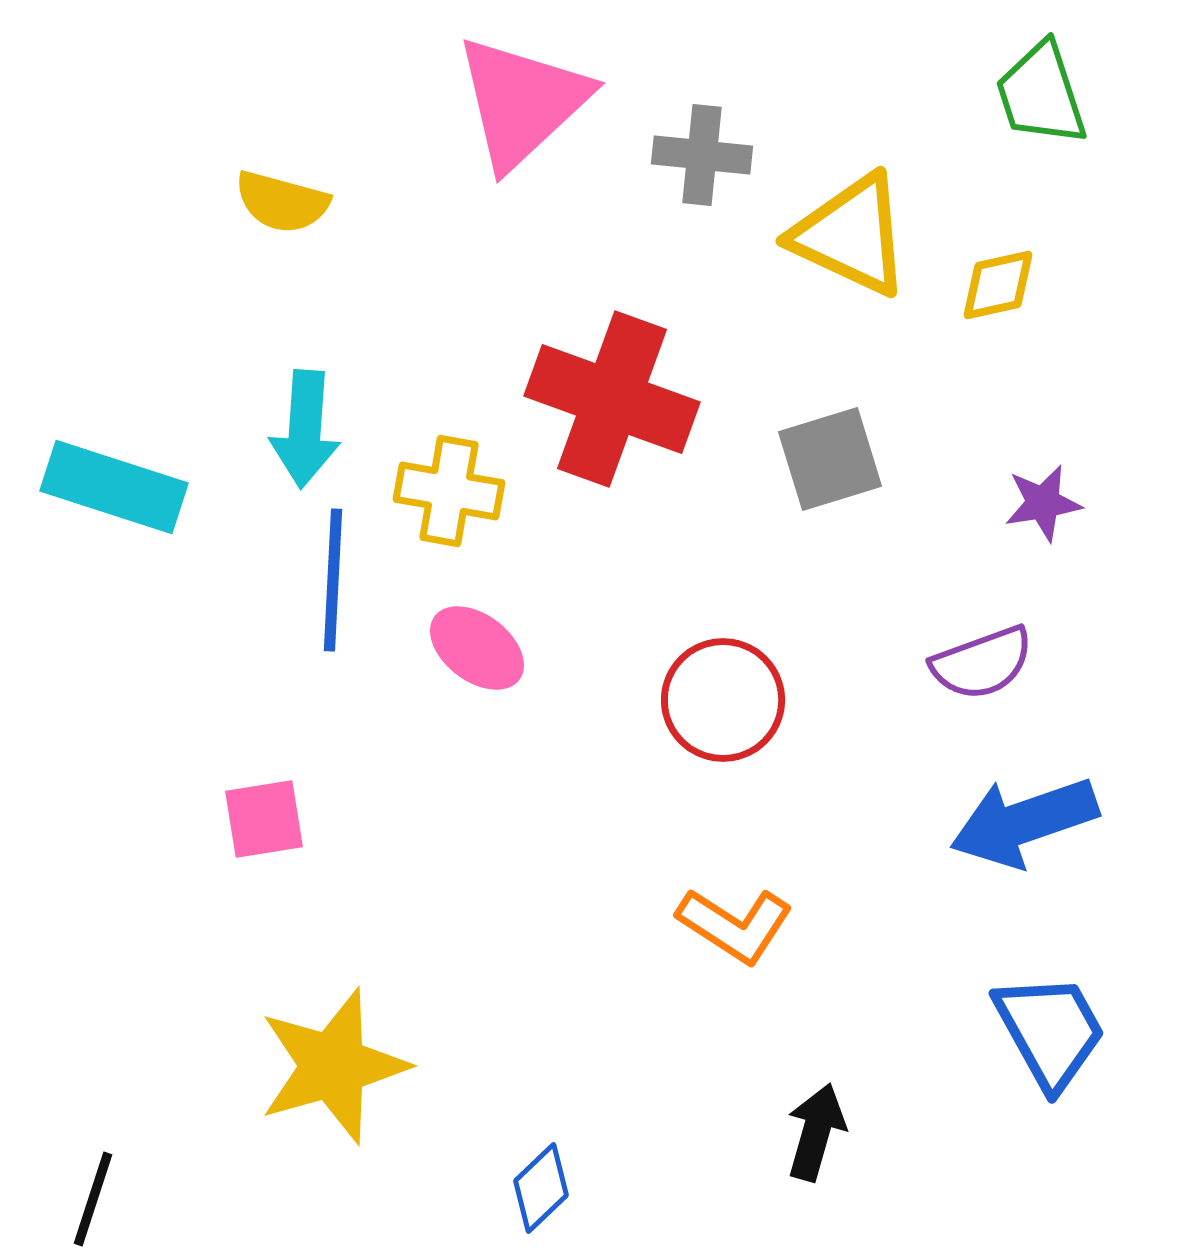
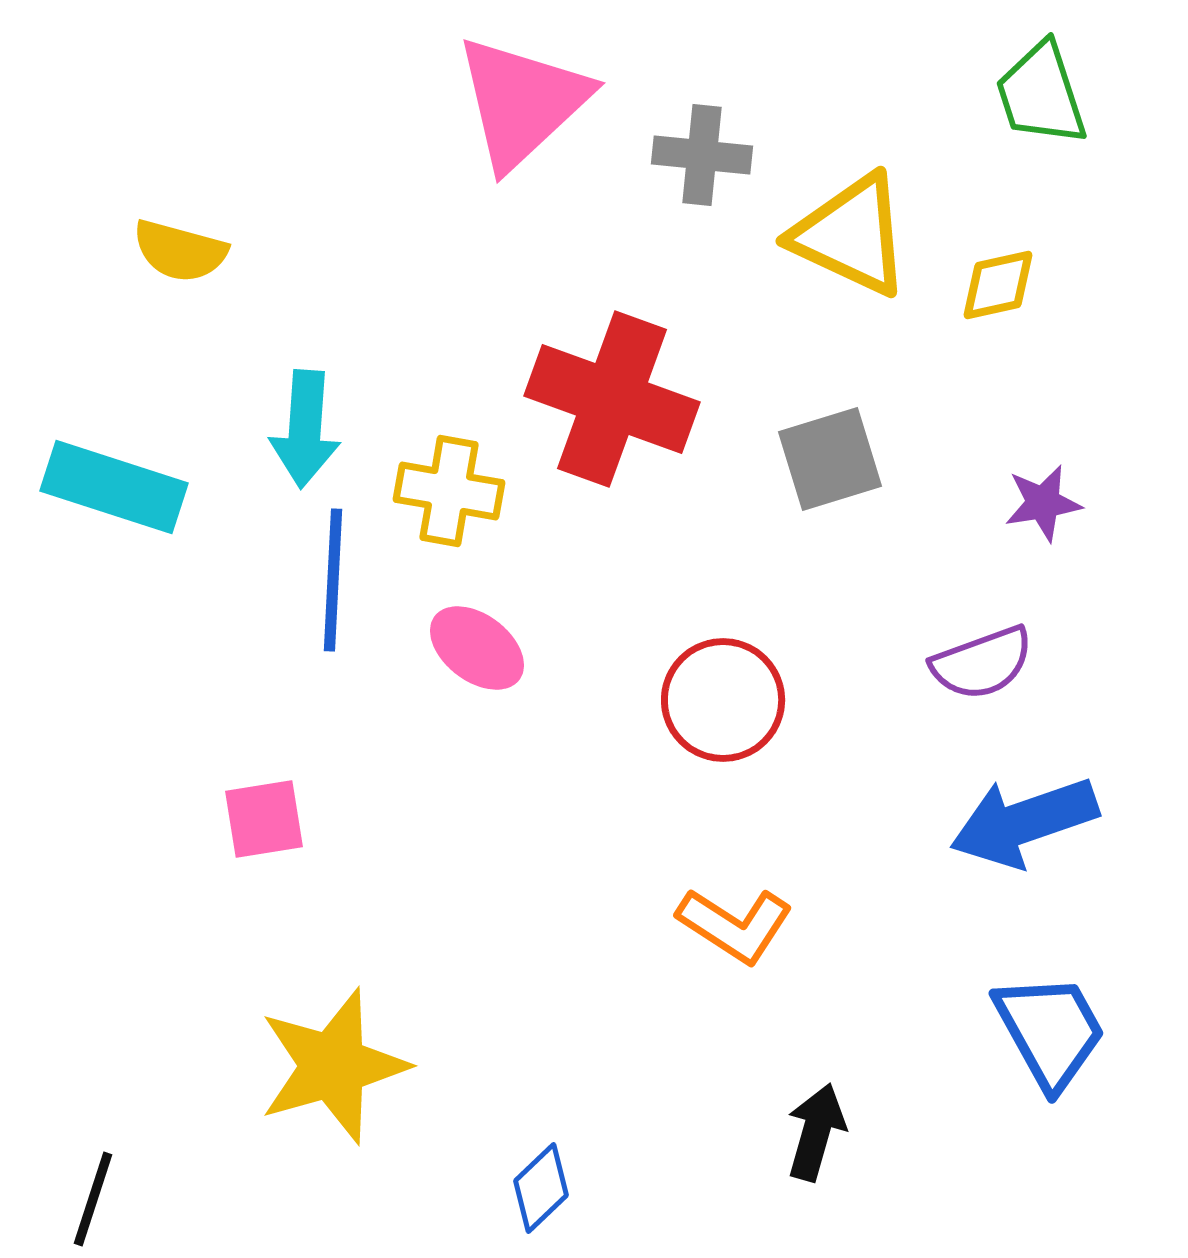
yellow semicircle: moved 102 px left, 49 px down
